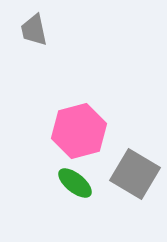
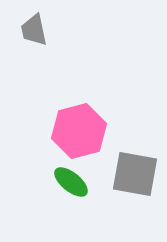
gray square: rotated 21 degrees counterclockwise
green ellipse: moved 4 px left, 1 px up
